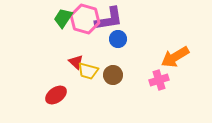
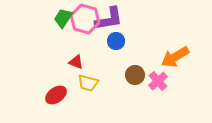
blue circle: moved 2 px left, 2 px down
red triangle: rotated 21 degrees counterclockwise
yellow trapezoid: moved 12 px down
brown circle: moved 22 px right
pink cross: moved 1 px left, 1 px down; rotated 24 degrees counterclockwise
